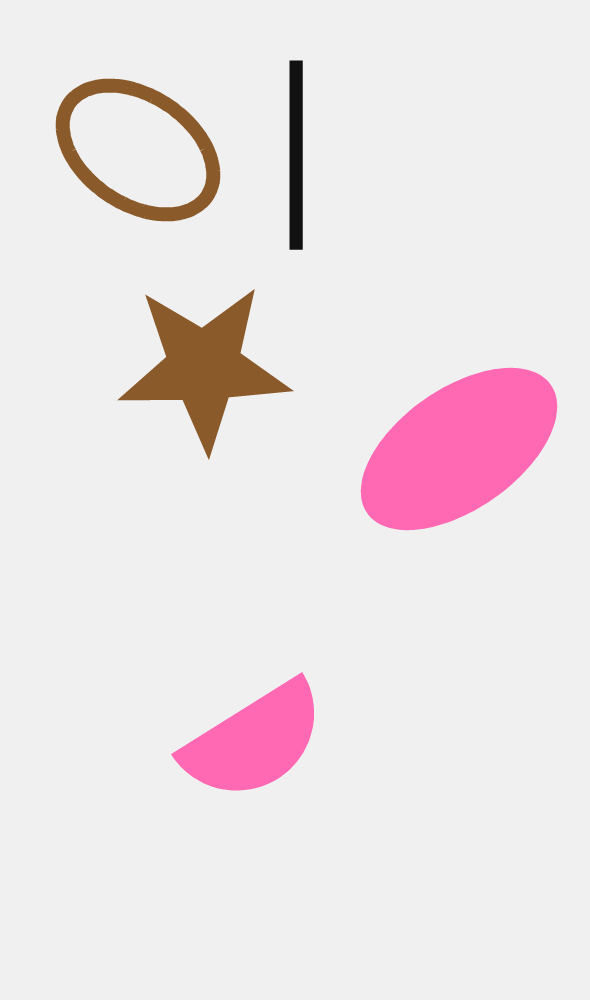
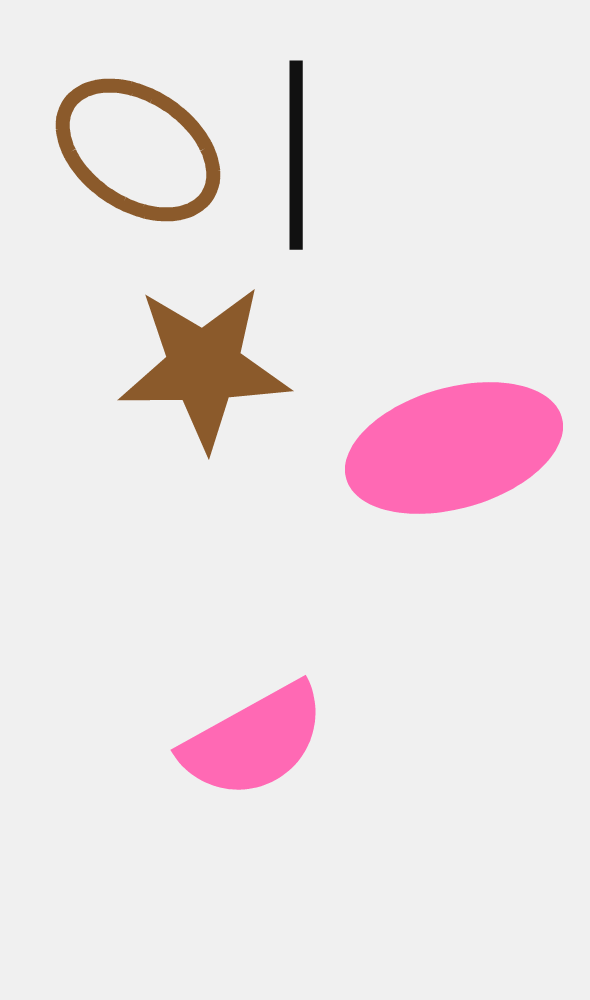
pink ellipse: moved 5 px left, 1 px up; rotated 19 degrees clockwise
pink semicircle: rotated 3 degrees clockwise
